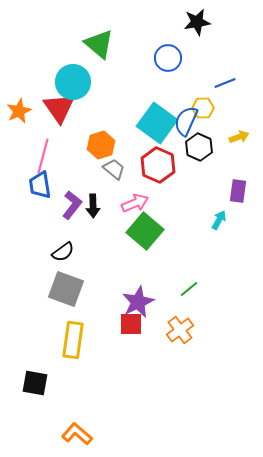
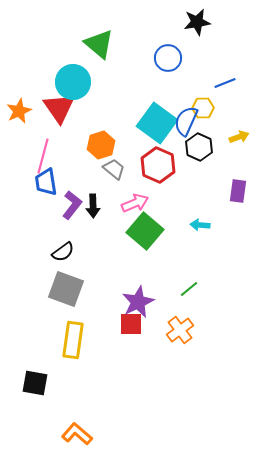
blue trapezoid: moved 6 px right, 3 px up
cyan arrow: moved 19 px left, 5 px down; rotated 114 degrees counterclockwise
